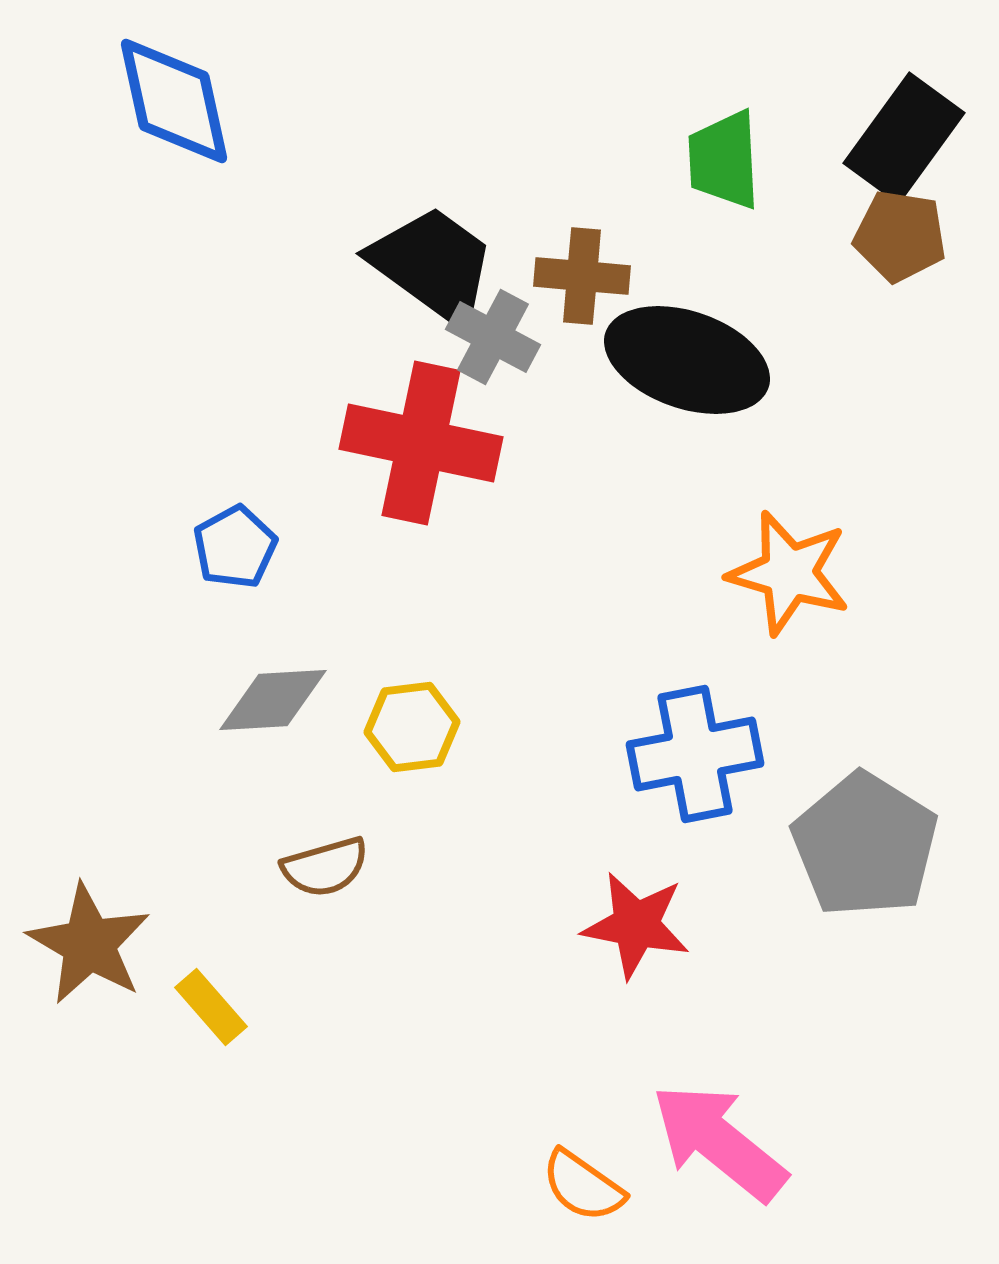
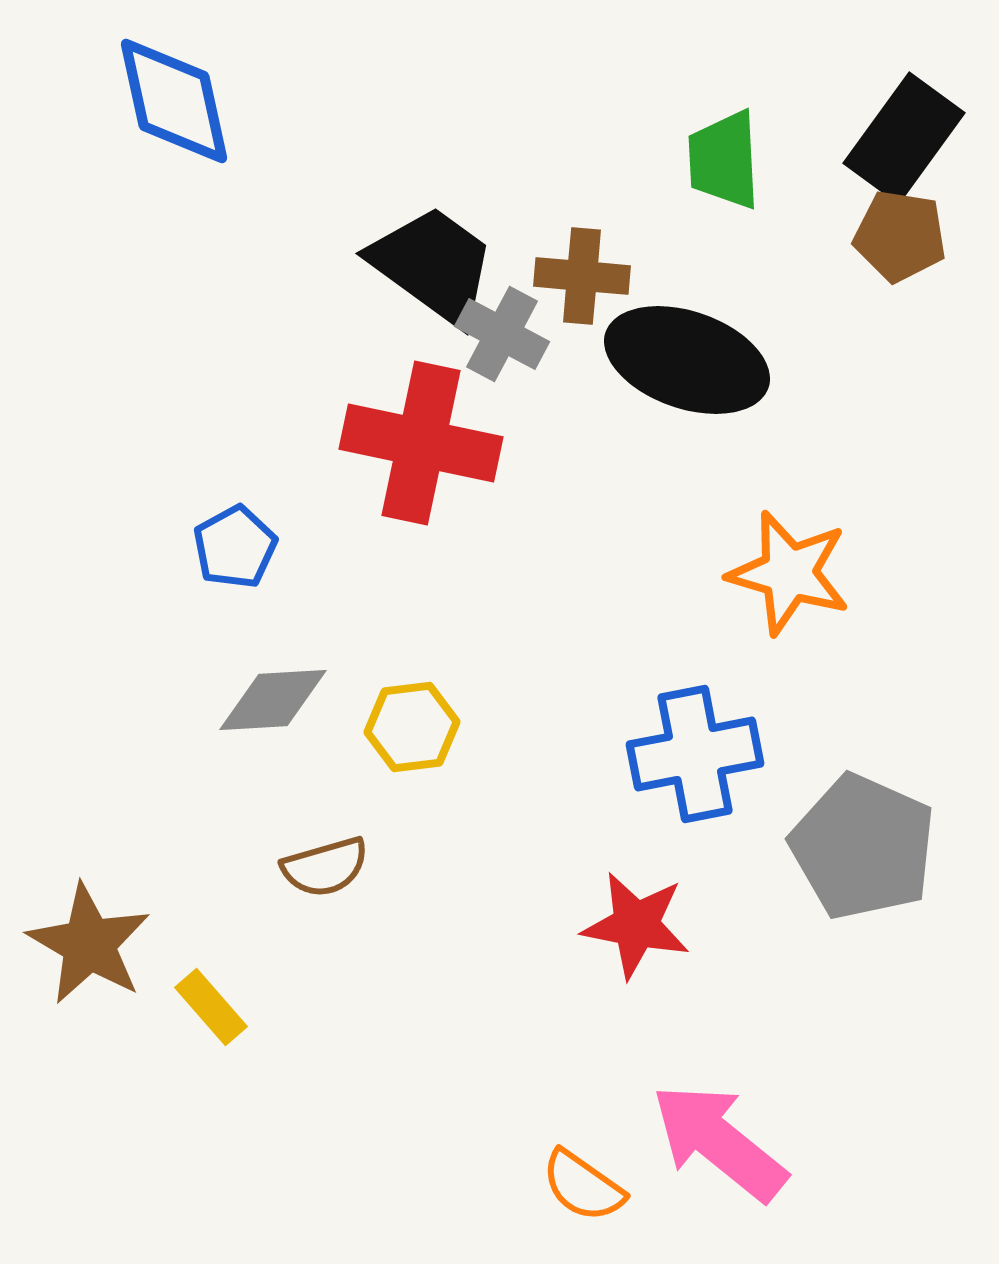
gray cross: moved 9 px right, 3 px up
gray pentagon: moved 2 px left, 2 px down; rotated 8 degrees counterclockwise
